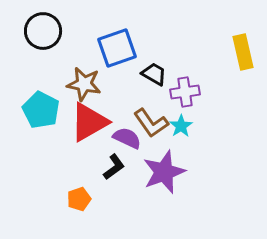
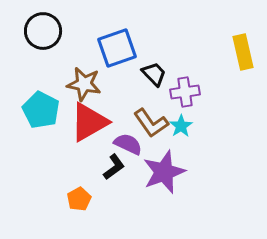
black trapezoid: rotated 16 degrees clockwise
purple semicircle: moved 1 px right, 6 px down
orange pentagon: rotated 10 degrees counterclockwise
